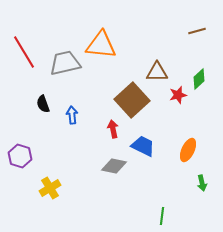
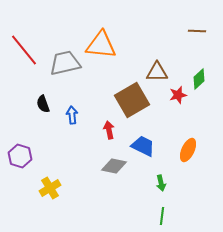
brown line: rotated 18 degrees clockwise
red line: moved 2 px up; rotated 8 degrees counterclockwise
brown square: rotated 12 degrees clockwise
red arrow: moved 4 px left, 1 px down
green arrow: moved 41 px left
